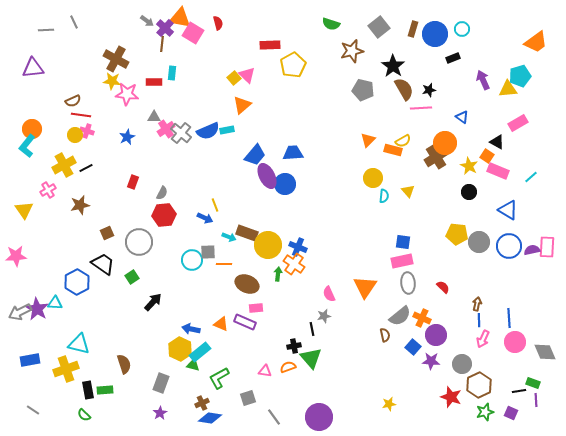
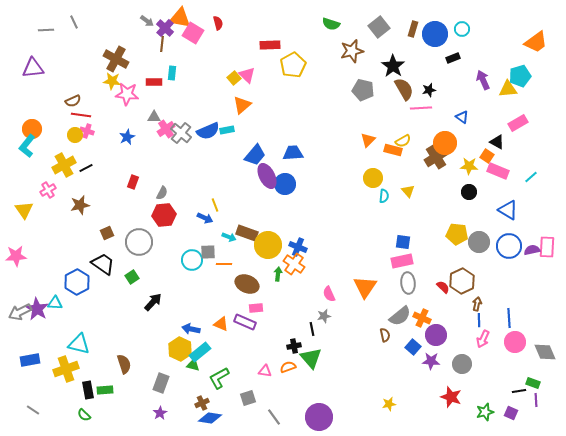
yellow star at (469, 166): rotated 24 degrees counterclockwise
brown hexagon at (479, 385): moved 17 px left, 104 px up
